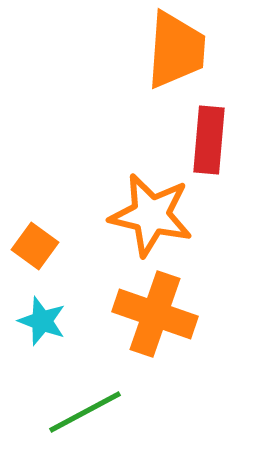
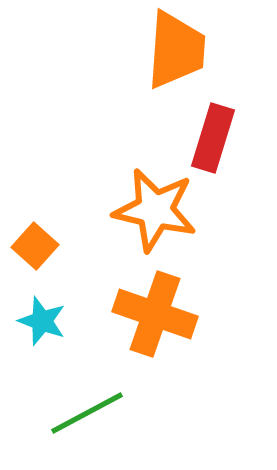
red rectangle: moved 4 px right, 2 px up; rotated 12 degrees clockwise
orange star: moved 4 px right, 5 px up
orange square: rotated 6 degrees clockwise
green line: moved 2 px right, 1 px down
